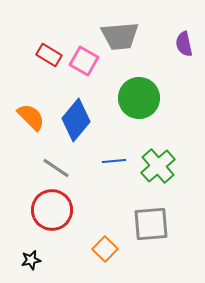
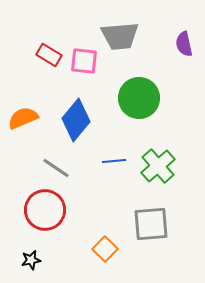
pink square: rotated 24 degrees counterclockwise
orange semicircle: moved 8 px left, 1 px down; rotated 68 degrees counterclockwise
red circle: moved 7 px left
